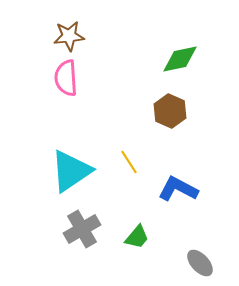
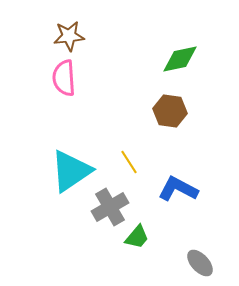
pink semicircle: moved 2 px left
brown hexagon: rotated 16 degrees counterclockwise
gray cross: moved 28 px right, 22 px up
